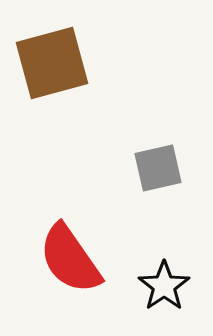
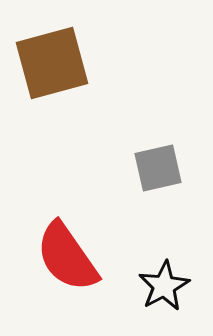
red semicircle: moved 3 px left, 2 px up
black star: rotated 6 degrees clockwise
